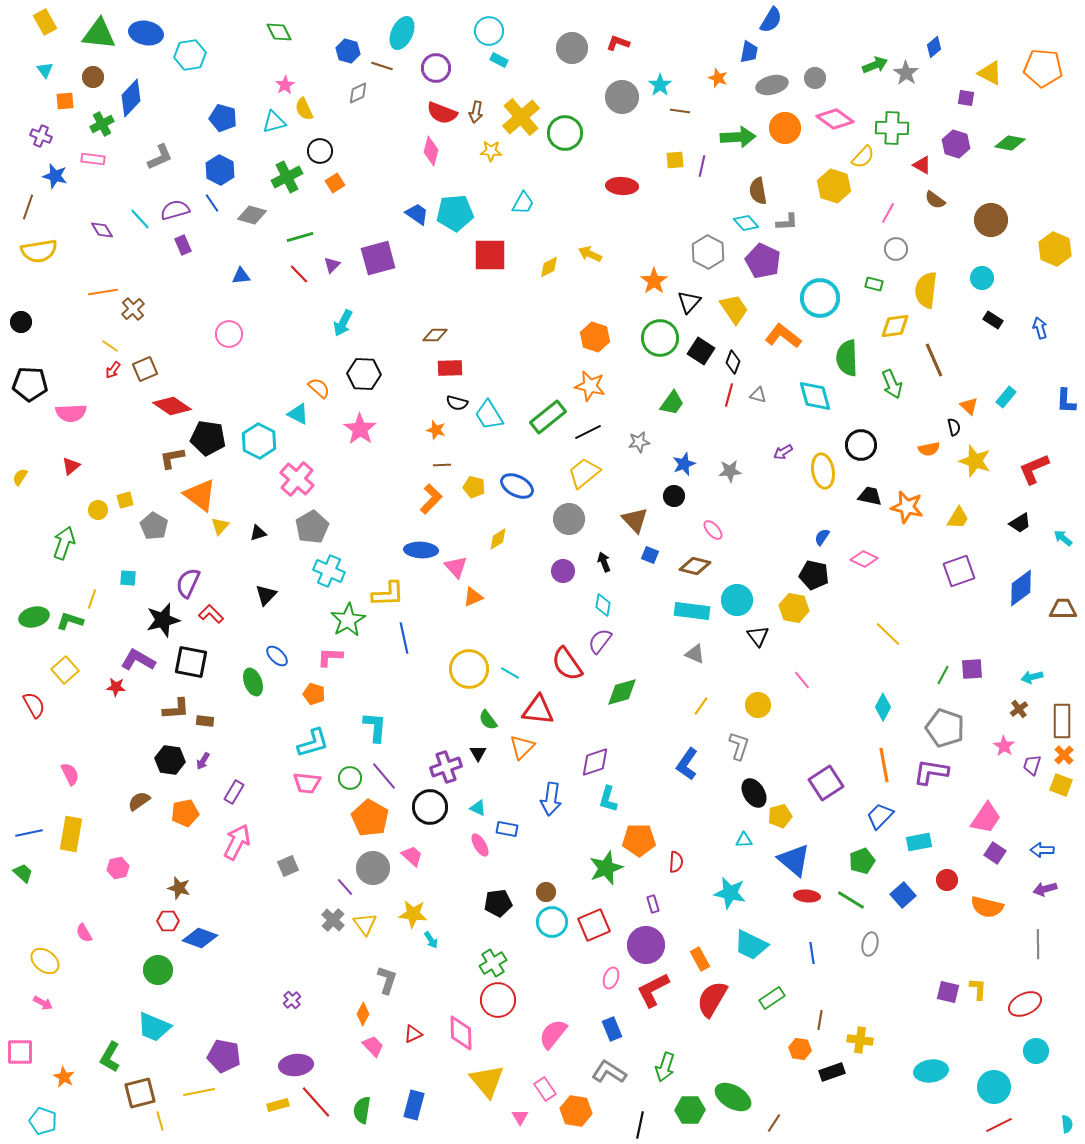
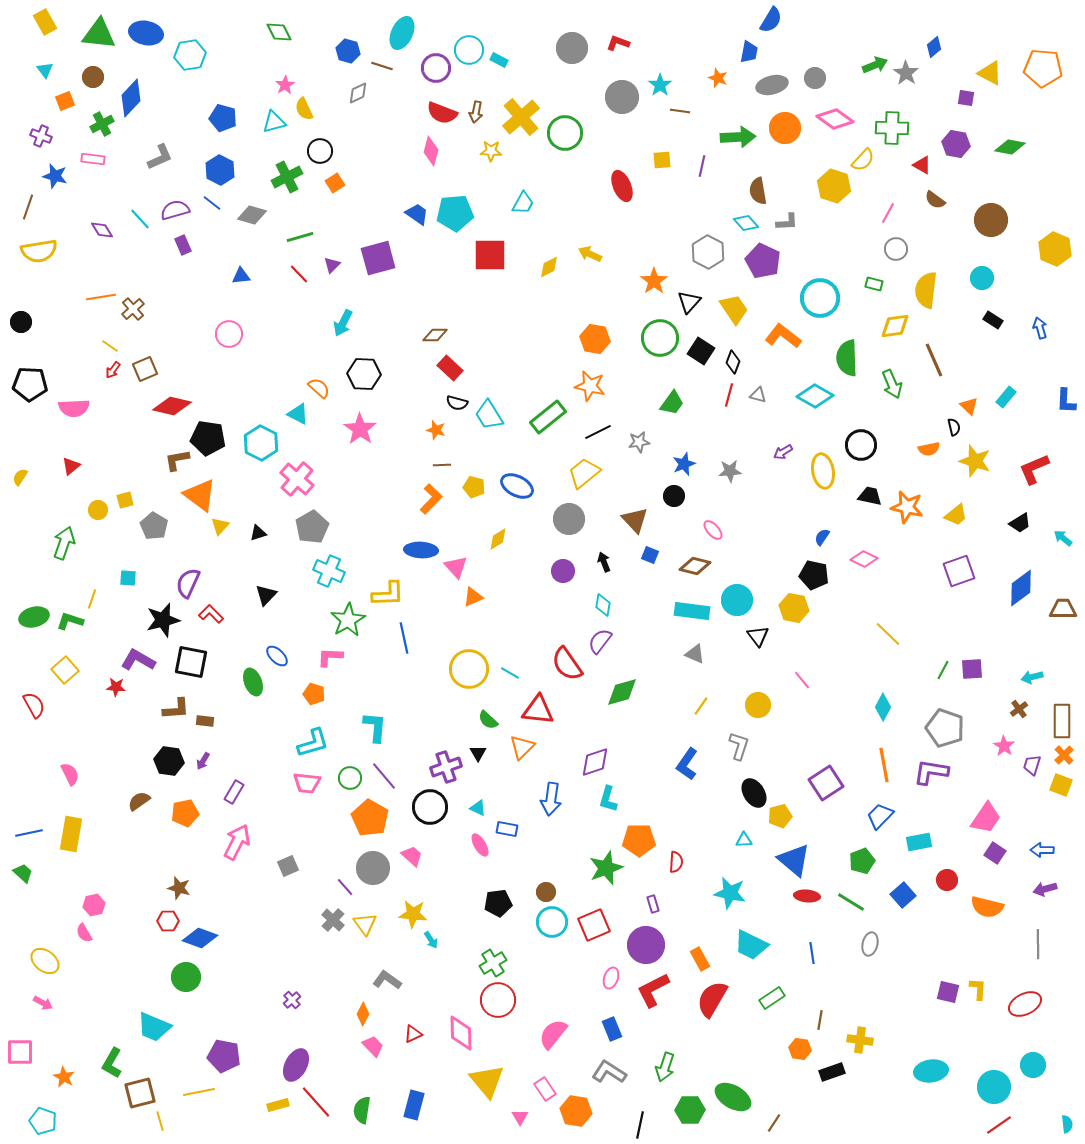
cyan circle at (489, 31): moved 20 px left, 19 px down
orange square at (65, 101): rotated 18 degrees counterclockwise
green diamond at (1010, 143): moved 4 px down
purple hexagon at (956, 144): rotated 8 degrees counterclockwise
yellow semicircle at (863, 157): moved 3 px down
yellow square at (675, 160): moved 13 px left
red ellipse at (622, 186): rotated 64 degrees clockwise
blue line at (212, 203): rotated 18 degrees counterclockwise
orange line at (103, 292): moved 2 px left, 5 px down
orange hexagon at (595, 337): moved 2 px down; rotated 8 degrees counterclockwise
red rectangle at (450, 368): rotated 45 degrees clockwise
cyan diamond at (815, 396): rotated 45 degrees counterclockwise
red diamond at (172, 406): rotated 21 degrees counterclockwise
pink semicircle at (71, 413): moved 3 px right, 5 px up
black line at (588, 432): moved 10 px right
cyan hexagon at (259, 441): moved 2 px right, 2 px down
brown L-shape at (172, 458): moved 5 px right, 2 px down
yellow trapezoid at (958, 518): moved 2 px left, 3 px up; rotated 20 degrees clockwise
green line at (943, 675): moved 5 px up
green semicircle at (488, 720): rotated 10 degrees counterclockwise
black hexagon at (170, 760): moved 1 px left, 1 px down
pink hexagon at (118, 868): moved 24 px left, 37 px down
green line at (851, 900): moved 2 px down
green circle at (158, 970): moved 28 px right, 7 px down
gray L-shape at (387, 980): rotated 72 degrees counterclockwise
cyan circle at (1036, 1051): moved 3 px left, 14 px down
green L-shape at (110, 1057): moved 2 px right, 6 px down
purple ellipse at (296, 1065): rotated 56 degrees counterclockwise
red line at (999, 1125): rotated 8 degrees counterclockwise
